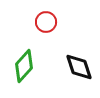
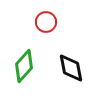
black diamond: moved 8 px left, 1 px down; rotated 8 degrees clockwise
